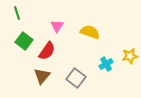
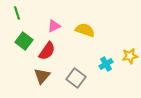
pink triangle: moved 3 px left; rotated 32 degrees clockwise
yellow semicircle: moved 5 px left, 2 px up
